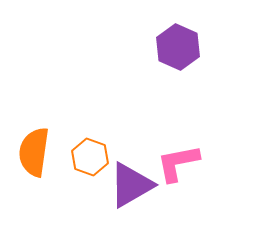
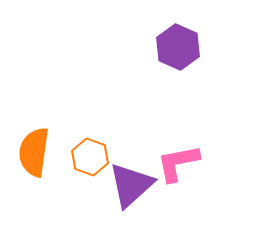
purple triangle: rotated 12 degrees counterclockwise
